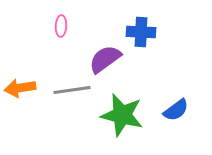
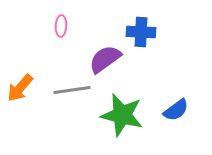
orange arrow: rotated 40 degrees counterclockwise
